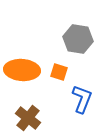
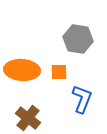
orange square: rotated 18 degrees counterclockwise
